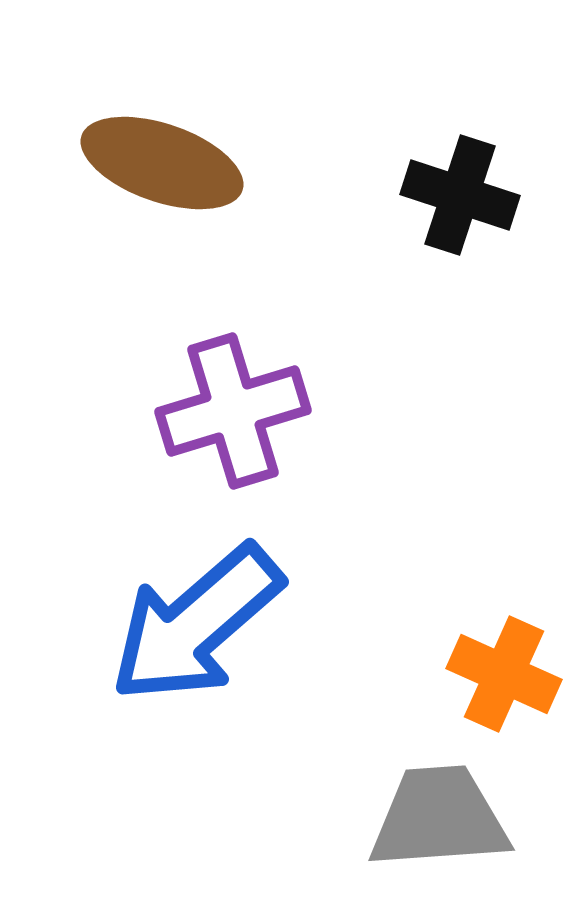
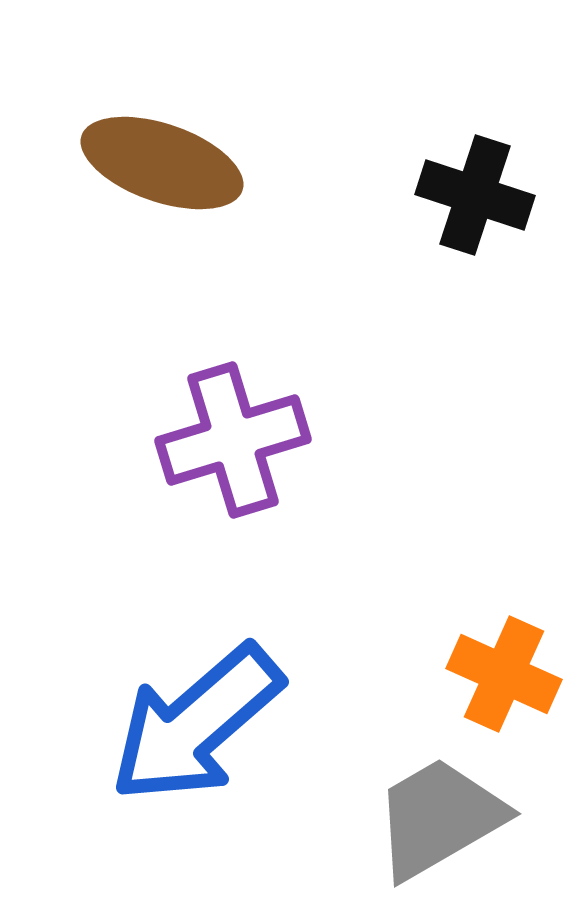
black cross: moved 15 px right
purple cross: moved 29 px down
blue arrow: moved 100 px down
gray trapezoid: rotated 26 degrees counterclockwise
